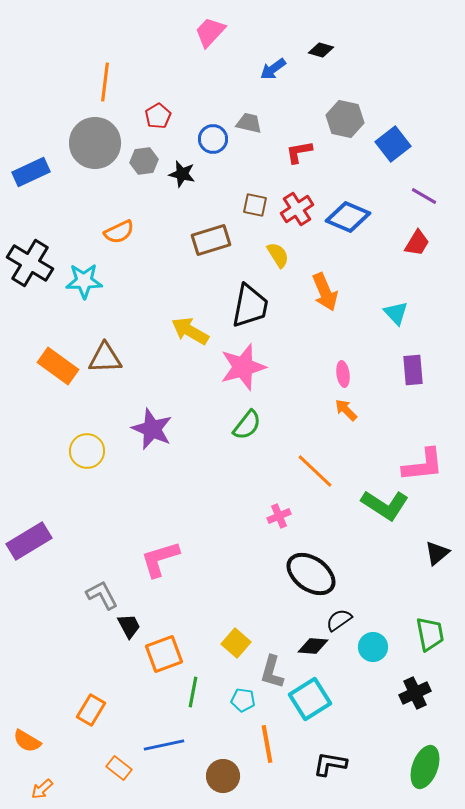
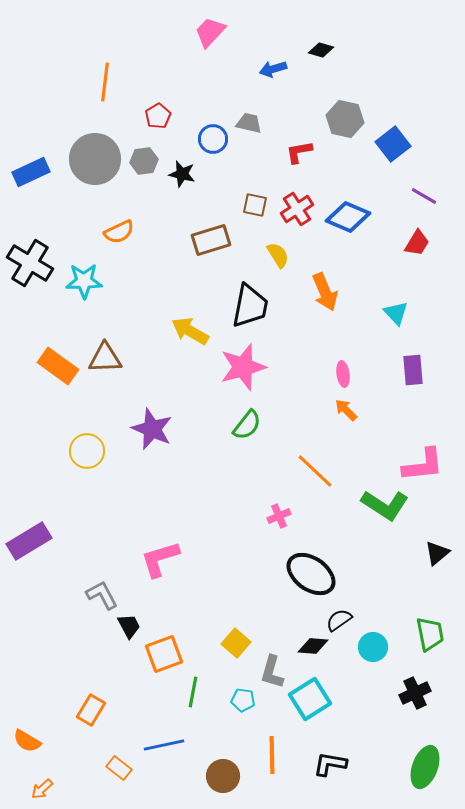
blue arrow at (273, 69): rotated 20 degrees clockwise
gray circle at (95, 143): moved 16 px down
orange line at (267, 744): moved 5 px right, 11 px down; rotated 9 degrees clockwise
